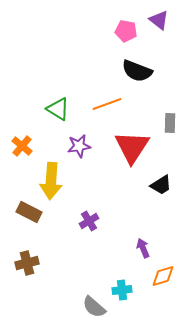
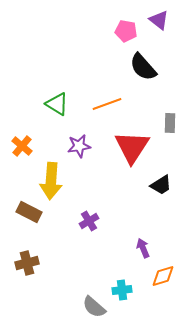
black semicircle: moved 6 px right, 4 px up; rotated 28 degrees clockwise
green triangle: moved 1 px left, 5 px up
